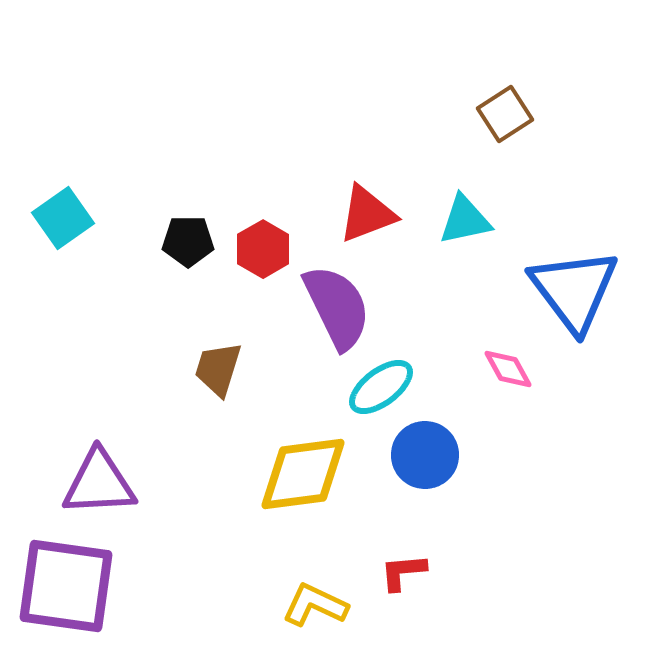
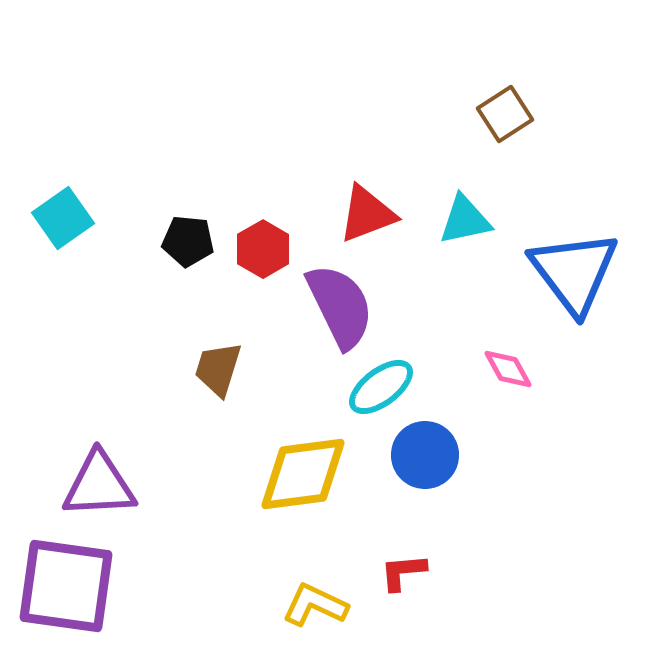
black pentagon: rotated 6 degrees clockwise
blue triangle: moved 18 px up
purple semicircle: moved 3 px right, 1 px up
purple triangle: moved 2 px down
